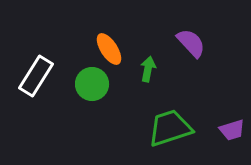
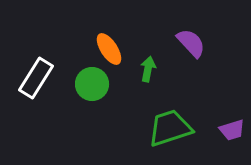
white rectangle: moved 2 px down
